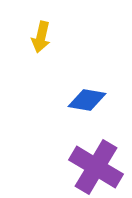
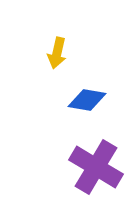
yellow arrow: moved 16 px right, 16 px down
